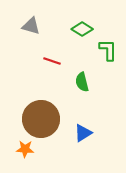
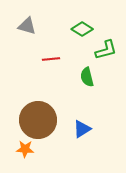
gray triangle: moved 4 px left
green L-shape: moved 2 px left; rotated 75 degrees clockwise
red line: moved 1 px left, 2 px up; rotated 24 degrees counterclockwise
green semicircle: moved 5 px right, 5 px up
brown circle: moved 3 px left, 1 px down
blue triangle: moved 1 px left, 4 px up
